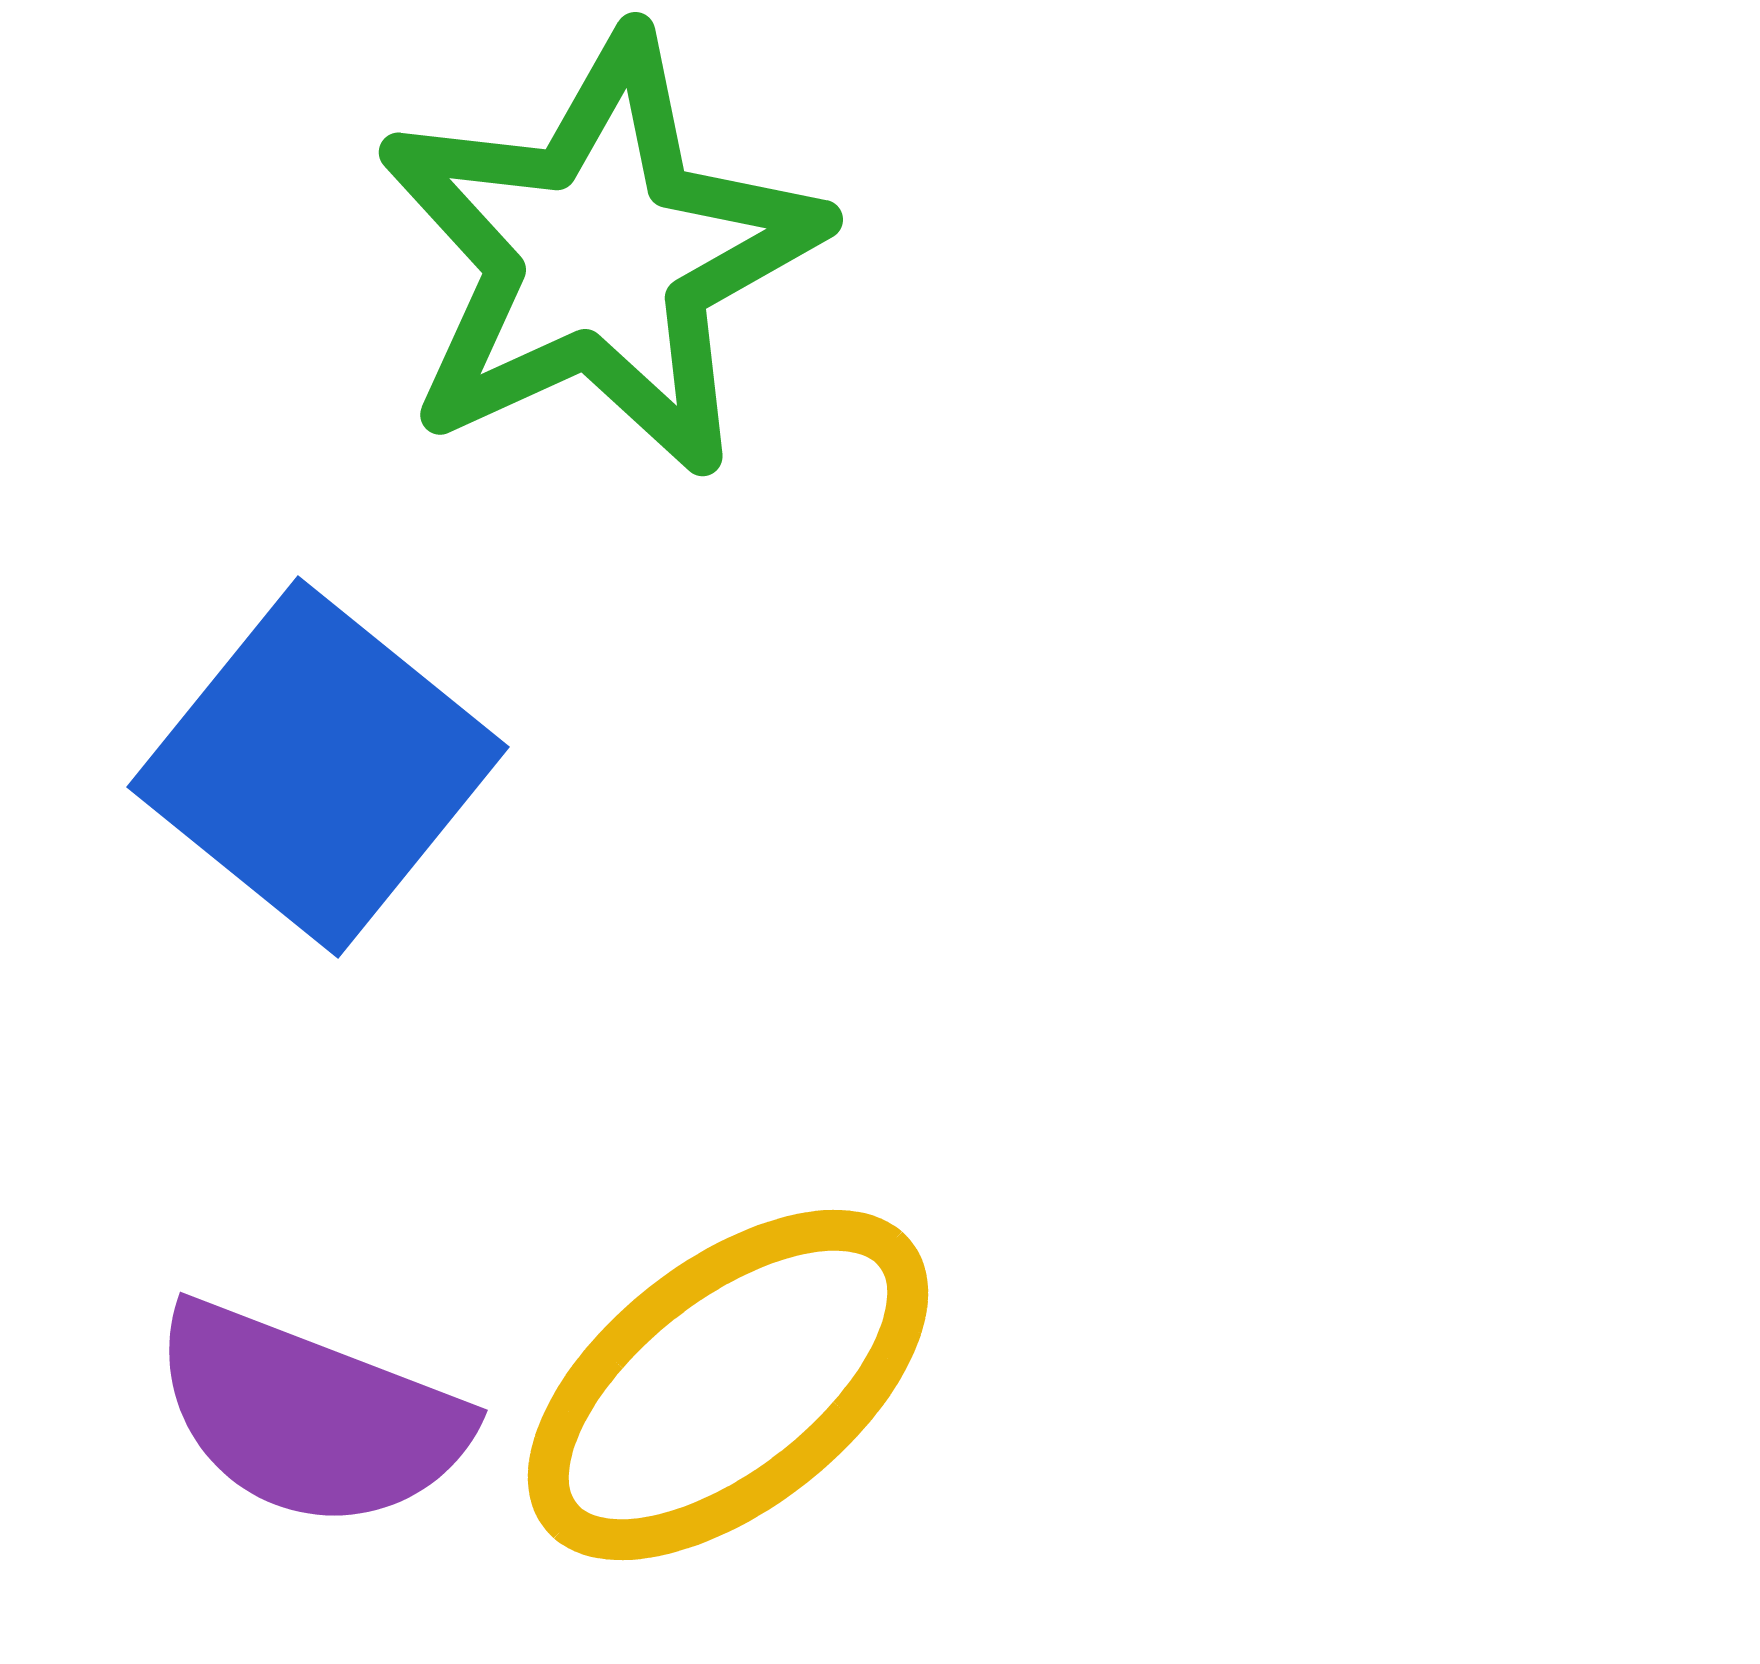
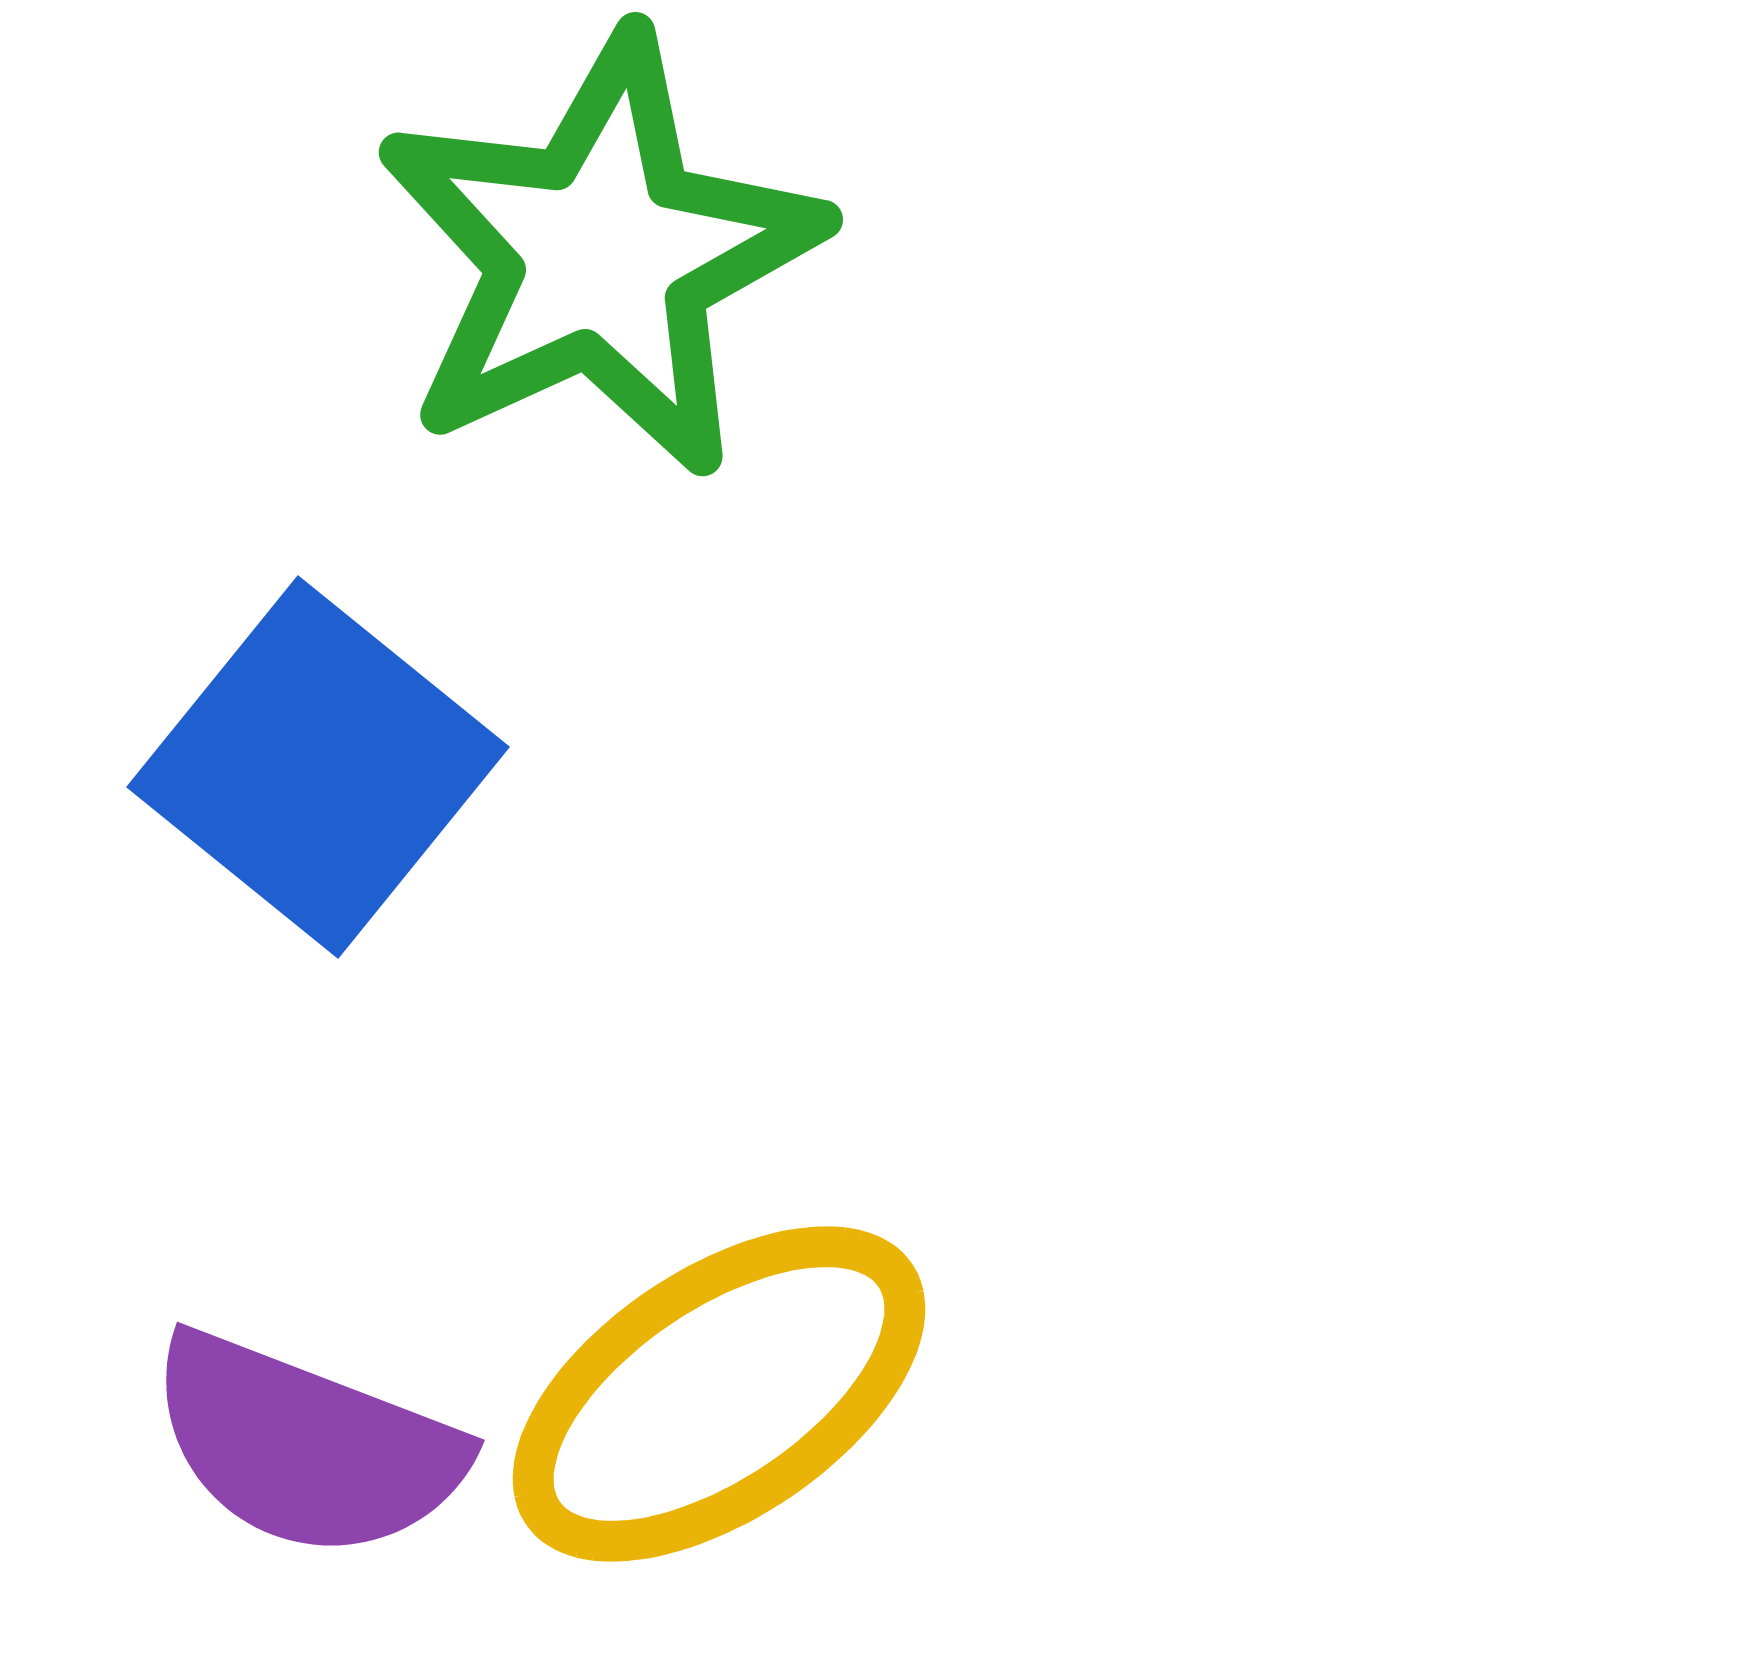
yellow ellipse: moved 9 px left, 9 px down; rotated 4 degrees clockwise
purple semicircle: moved 3 px left, 30 px down
